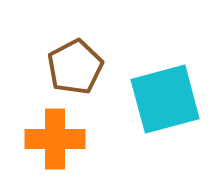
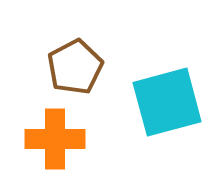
cyan square: moved 2 px right, 3 px down
